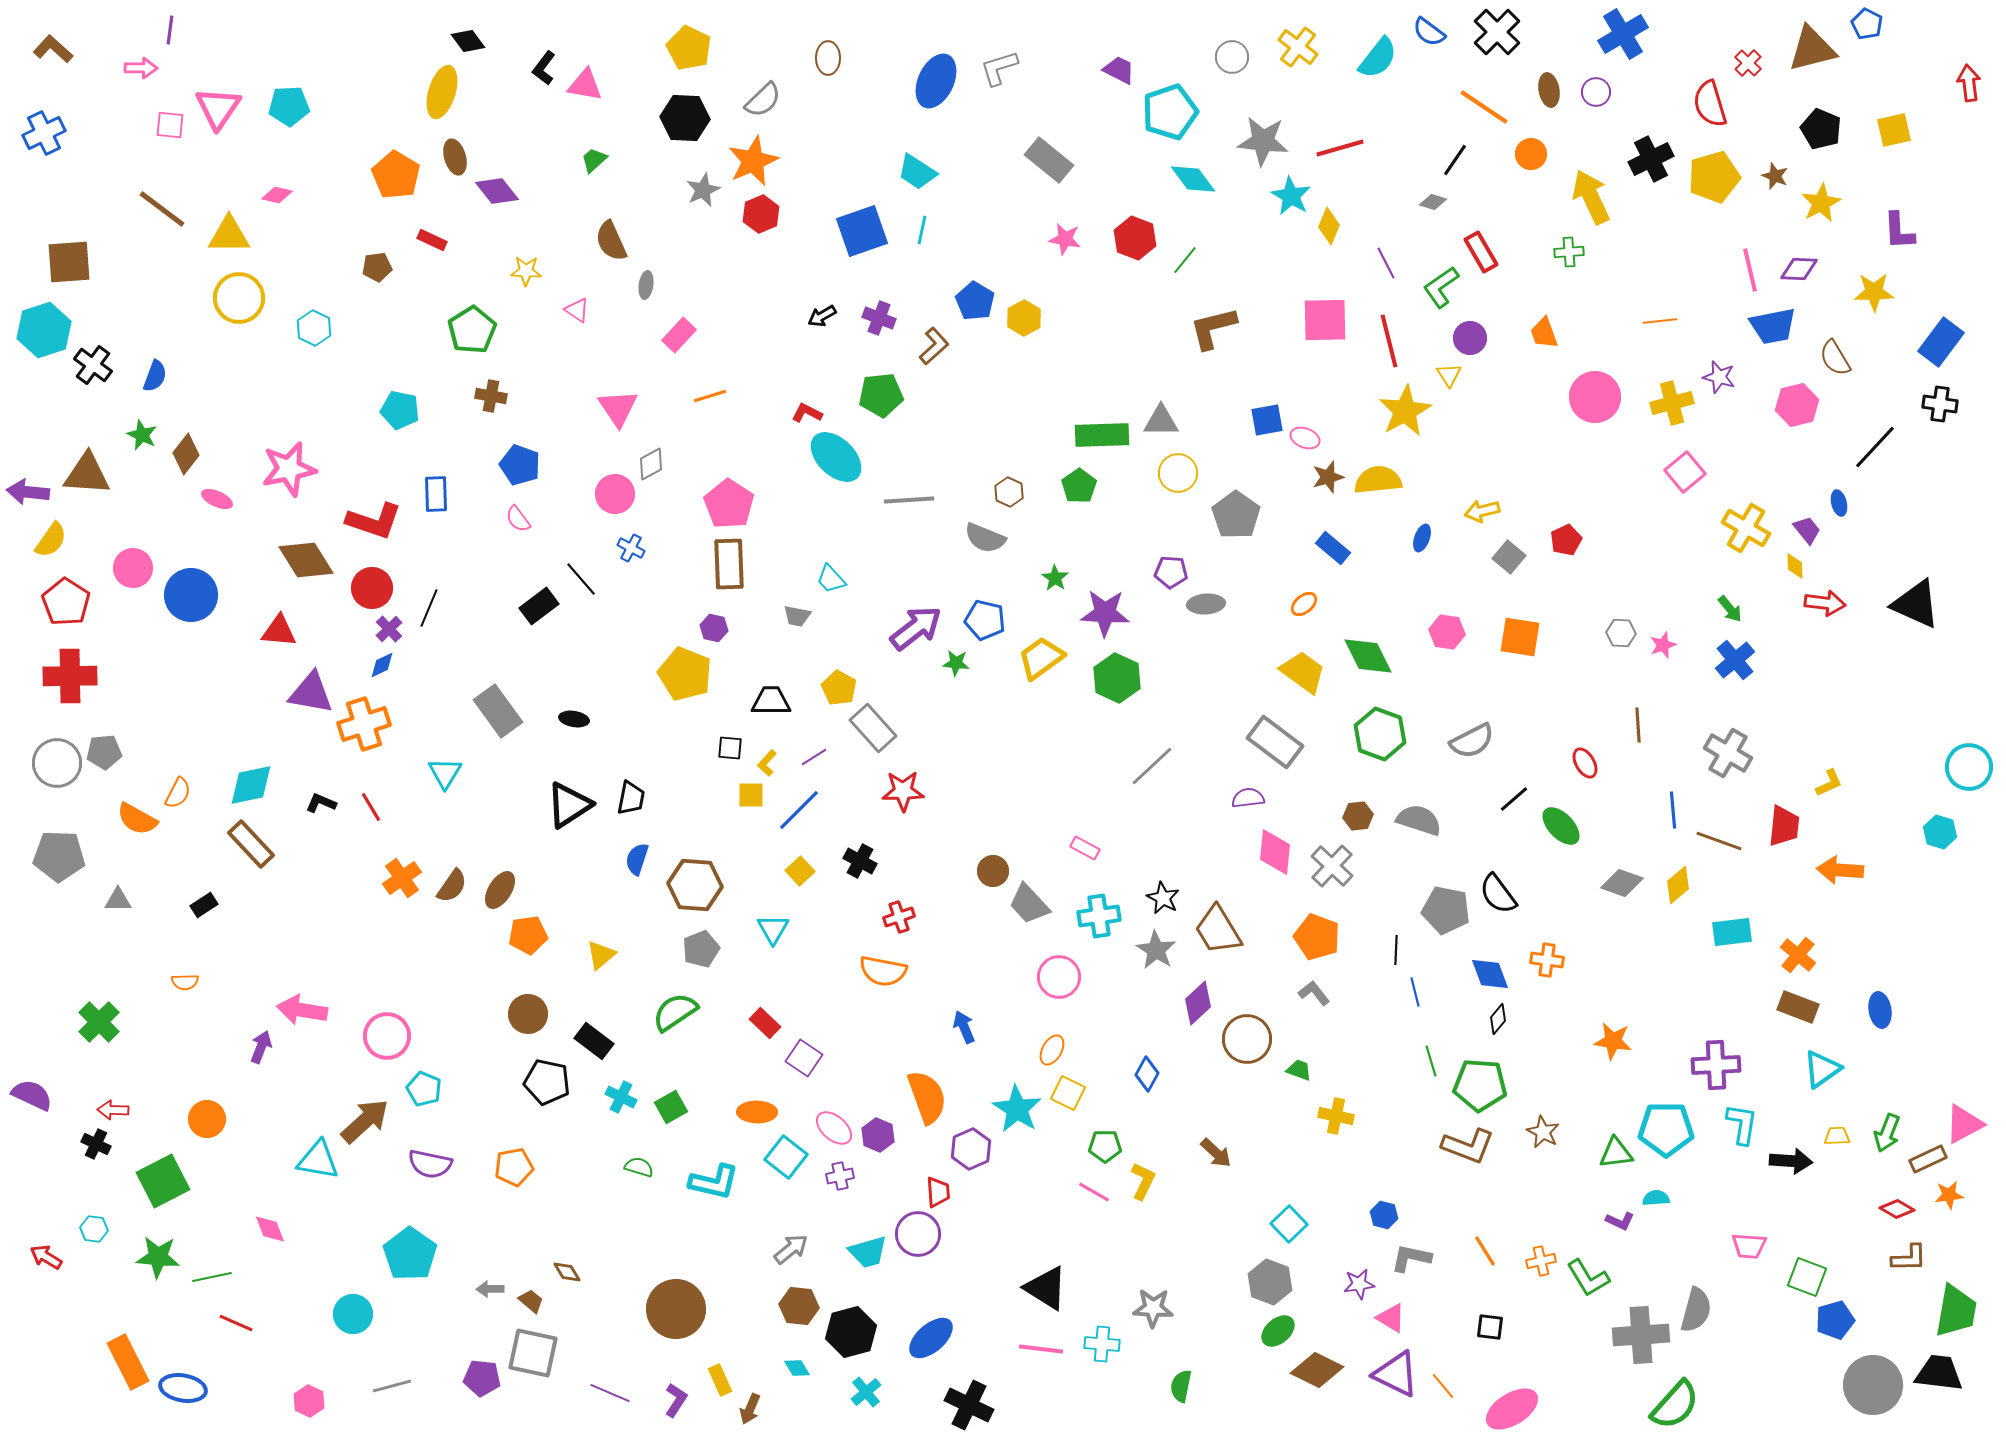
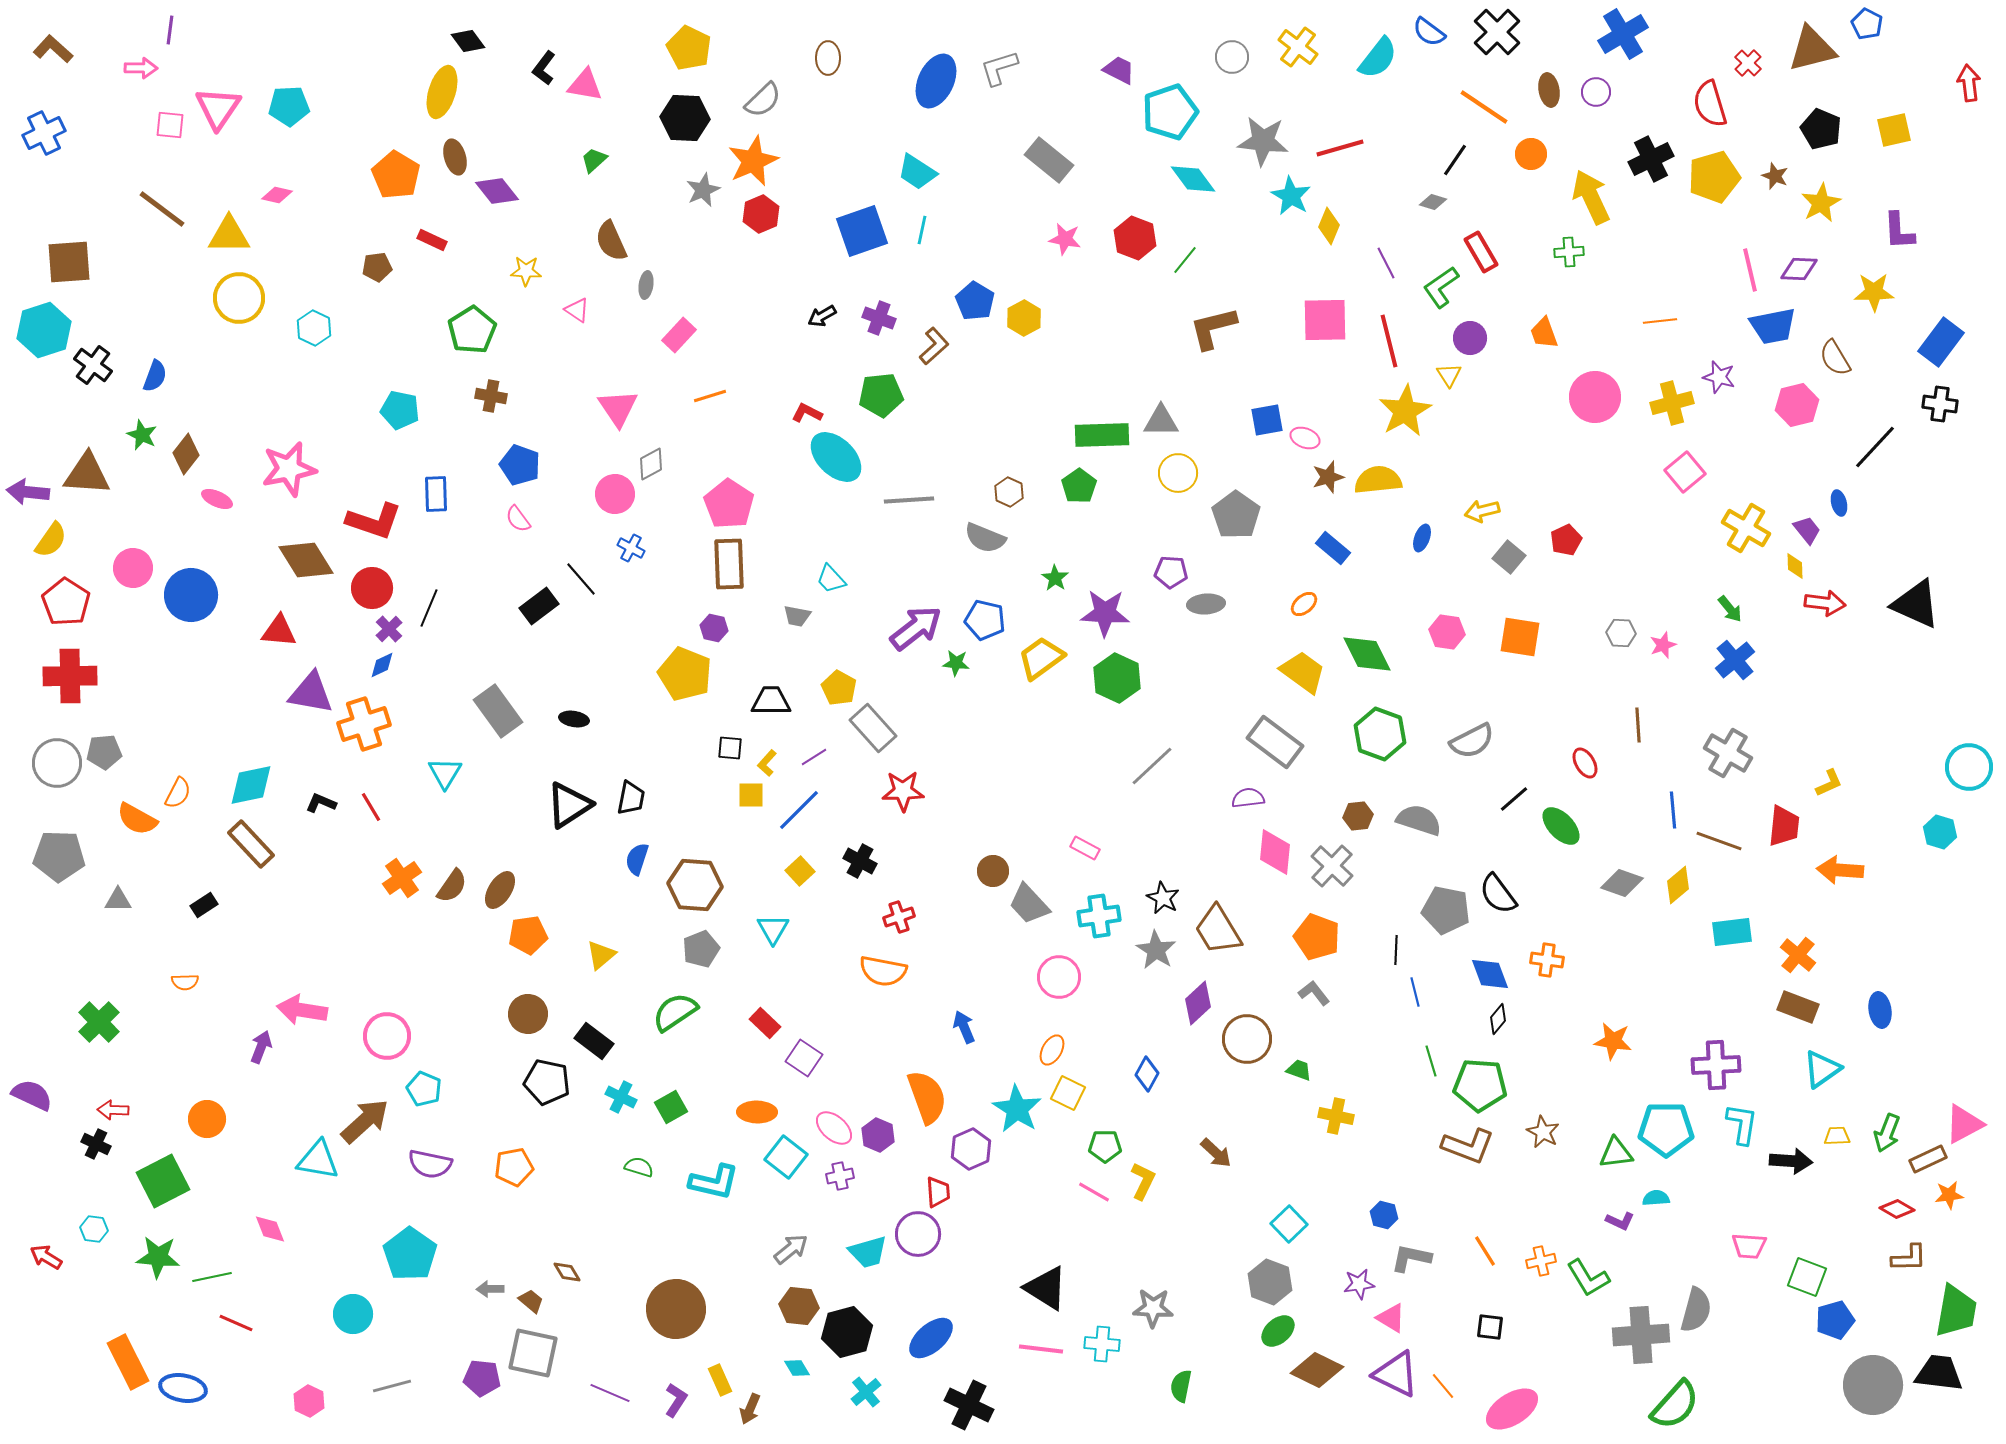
green diamond at (1368, 656): moved 1 px left, 2 px up
black hexagon at (851, 1332): moved 4 px left
